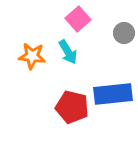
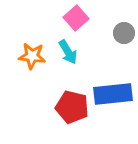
pink square: moved 2 px left, 1 px up
